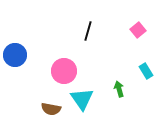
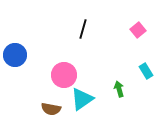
black line: moved 5 px left, 2 px up
pink circle: moved 4 px down
cyan triangle: rotated 30 degrees clockwise
